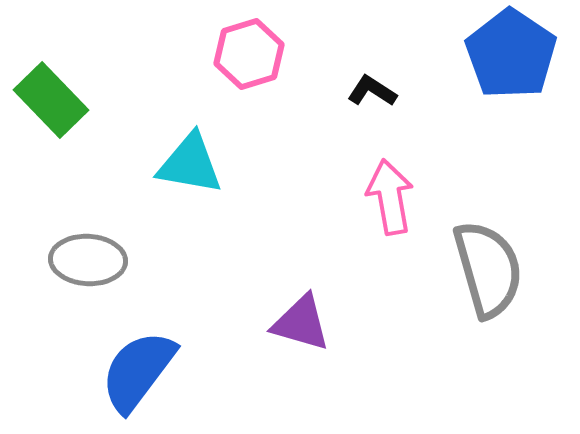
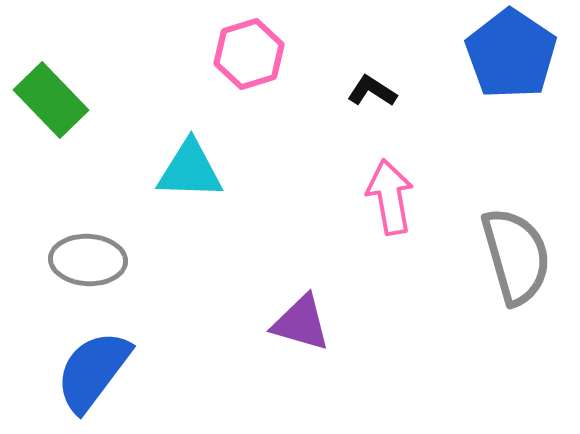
cyan triangle: moved 6 px down; rotated 8 degrees counterclockwise
gray semicircle: moved 28 px right, 13 px up
blue semicircle: moved 45 px left
